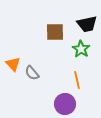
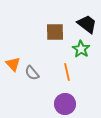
black trapezoid: rotated 130 degrees counterclockwise
orange line: moved 10 px left, 8 px up
